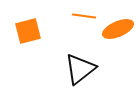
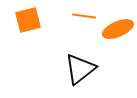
orange square: moved 11 px up
